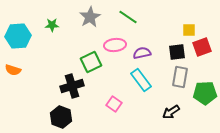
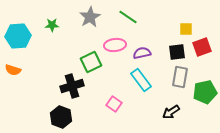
yellow square: moved 3 px left, 1 px up
green pentagon: moved 1 px up; rotated 10 degrees counterclockwise
